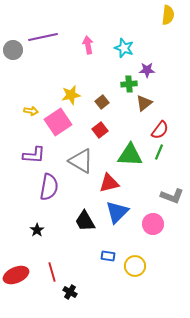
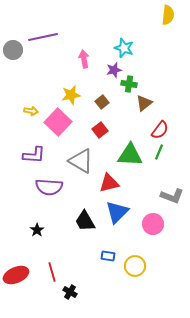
pink arrow: moved 4 px left, 14 px down
purple star: moved 33 px left; rotated 14 degrees counterclockwise
green cross: rotated 14 degrees clockwise
pink square: rotated 12 degrees counterclockwise
purple semicircle: rotated 84 degrees clockwise
